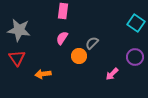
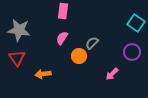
purple circle: moved 3 px left, 5 px up
